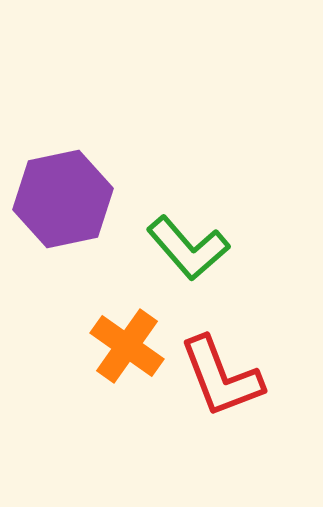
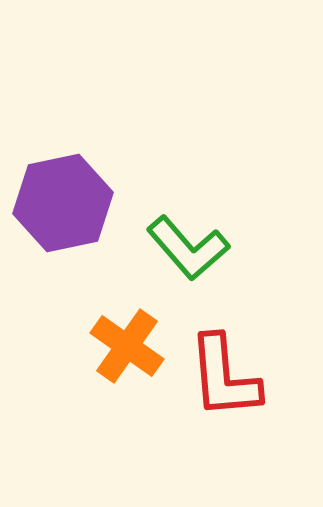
purple hexagon: moved 4 px down
red L-shape: moved 3 px right; rotated 16 degrees clockwise
